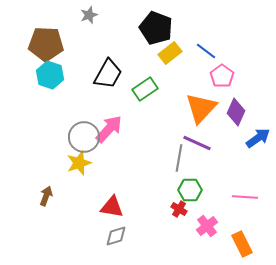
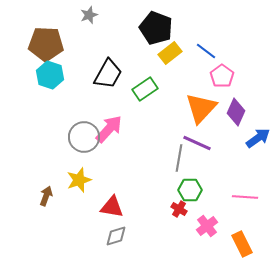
yellow star: moved 17 px down
